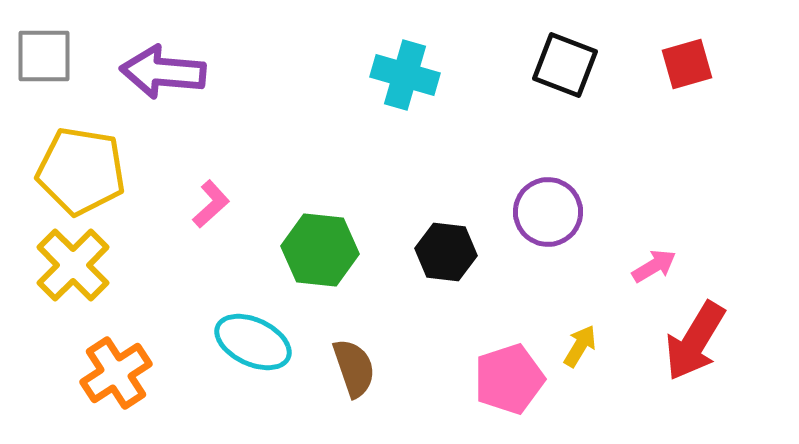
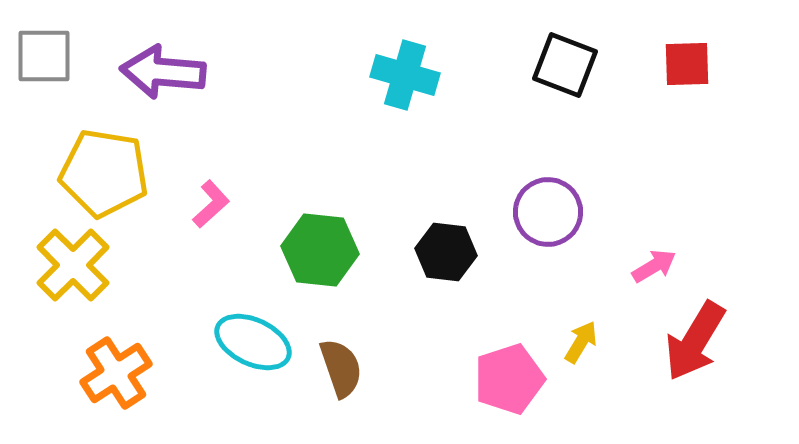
red square: rotated 14 degrees clockwise
yellow pentagon: moved 23 px right, 2 px down
yellow arrow: moved 1 px right, 4 px up
brown semicircle: moved 13 px left
